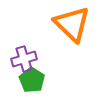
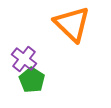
purple cross: rotated 35 degrees counterclockwise
